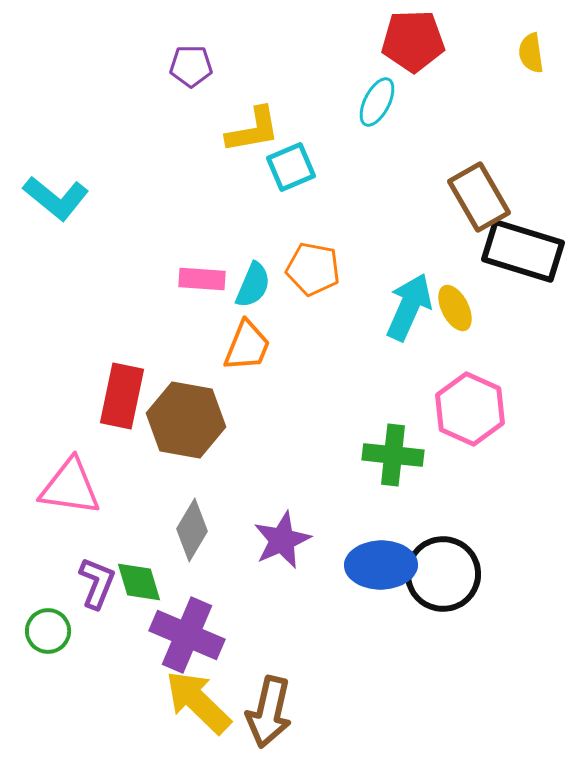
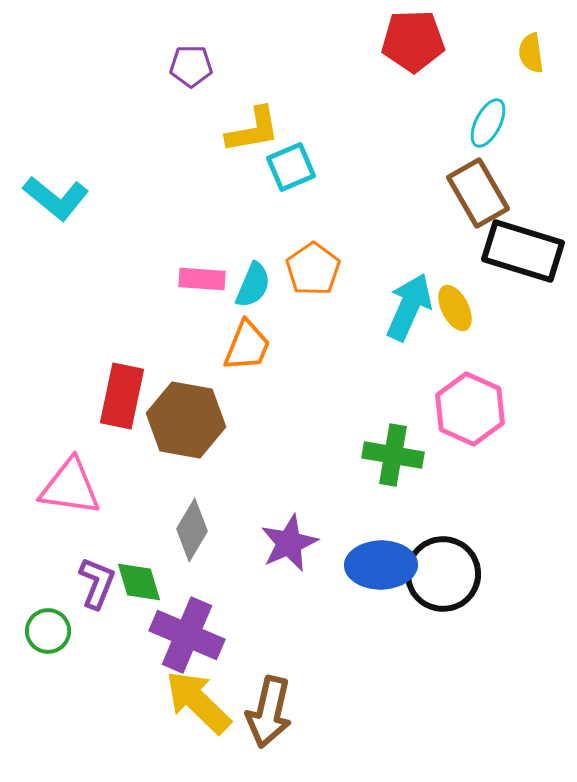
cyan ellipse: moved 111 px right, 21 px down
brown rectangle: moved 1 px left, 4 px up
orange pentagon: rotated 26 degrees clockwise
green cross: rotated 4 degrees clockwise
purple star: moved 7 px right, 3 px down
